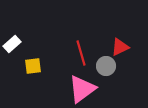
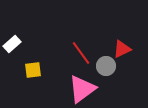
red triangle: moved 2 px right, 2 px down
red line: rotated 20 degrees counterclockwise
yellow square: moved 4 px down
